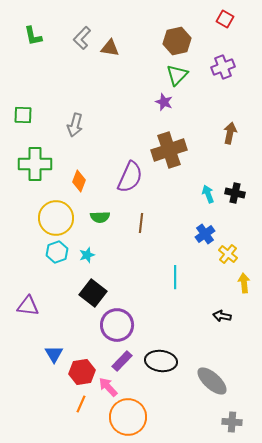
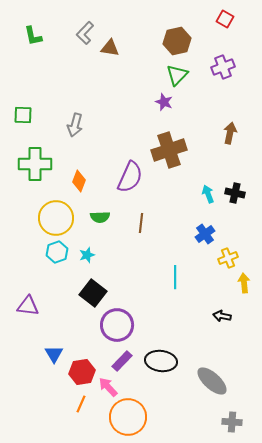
gray L-shape: moved 3 px right, 5 px up
yellow cross: moved 4 px down; rotated 30 degrees clockwise
